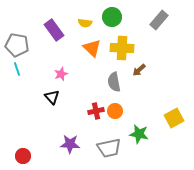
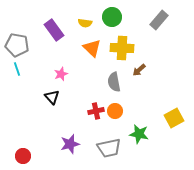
purple star: rotated 18 degrees counterclockwise
